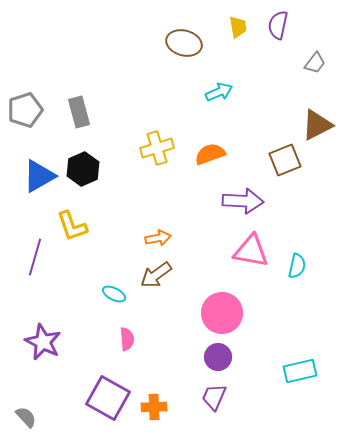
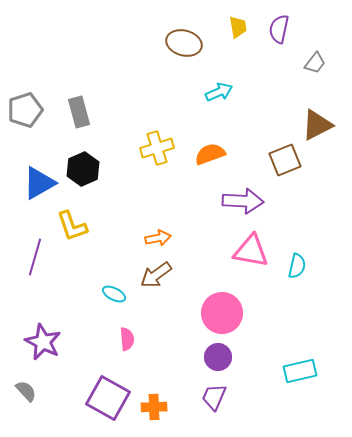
purple semicircle: moved 1 px right, 4 px down
blue triangle: moved 7 px down
gray semicircle: moved 26 px up
